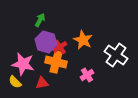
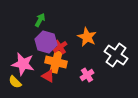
orange star: moved 4 px right, 3 px up
red triangle: moved 6 px right, 7 px up; rotated 40 degrees clockwise
